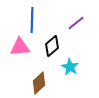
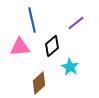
blue line: rotated 15 degrees counterclockwise
